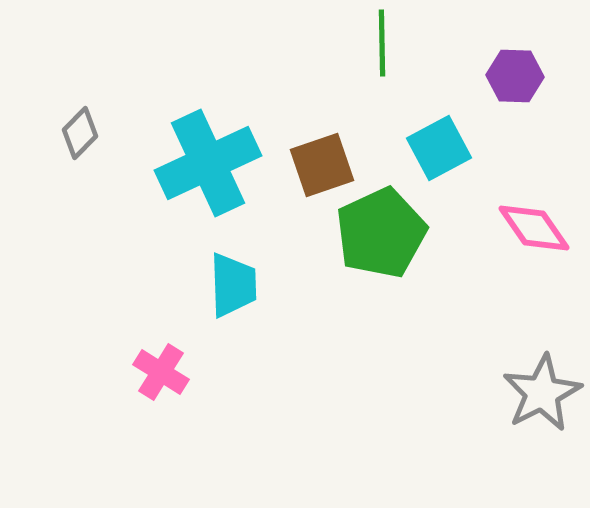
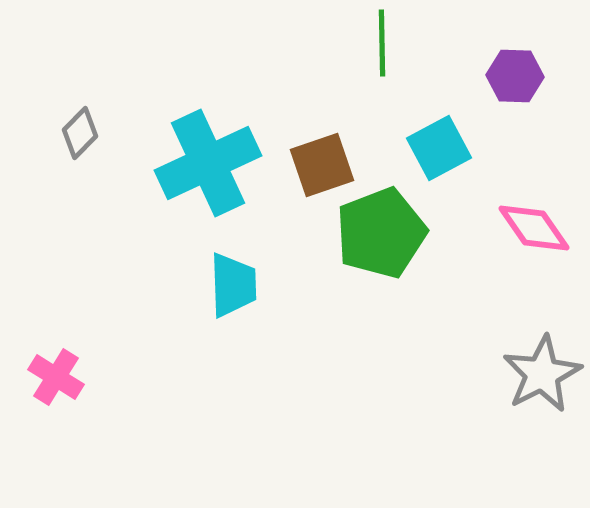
green pentagon: rotated 4 degrees clockwise
pink cross: moved 105 px left, 5 px down
gray star: moved 19 px up
